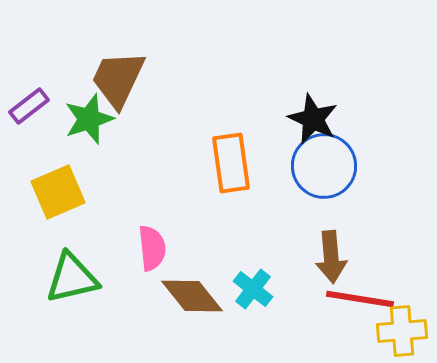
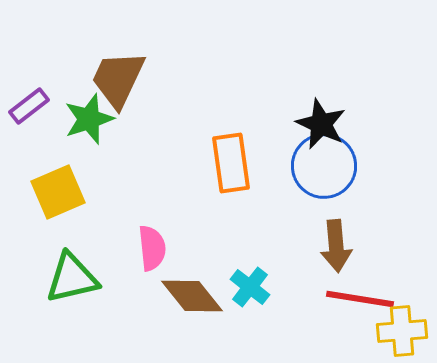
black star: moved 8 px right, 5 px down
brown arrow: moved 5 px right, 11 px up
cyan cross: moved 3 px left, 2 px up
